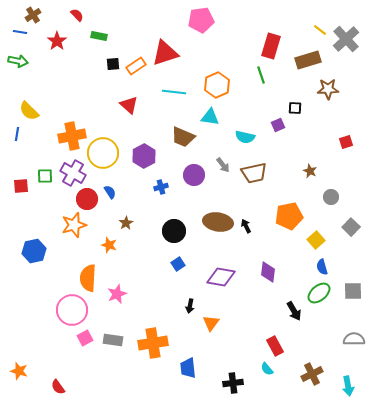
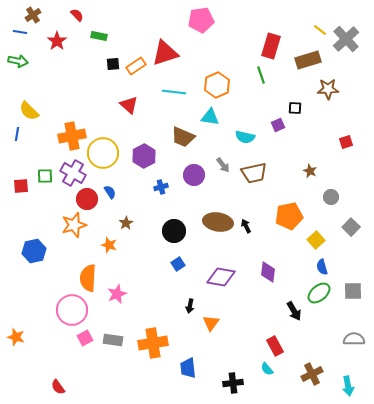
orange star at (19, 371): moved 3 px left, 34 px up
